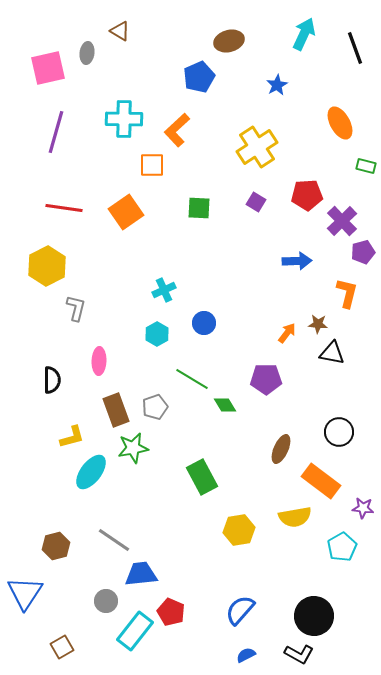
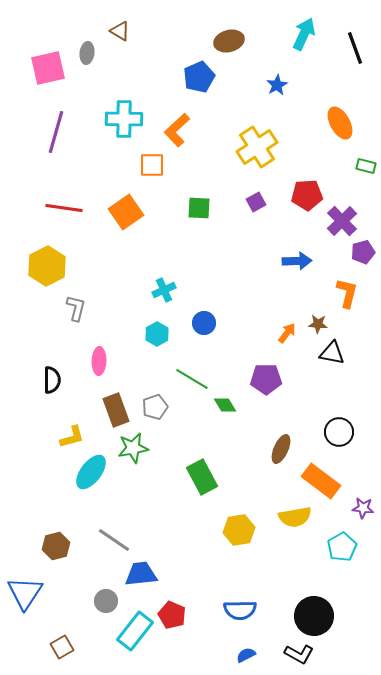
purple square at (256, 202): rotated 30 degrees clockwise
blue semicircle at (240, 610): rotated 132 degrees counterclockwise
red pentagon at (171, 612): moved 1 px right, 3 px down
